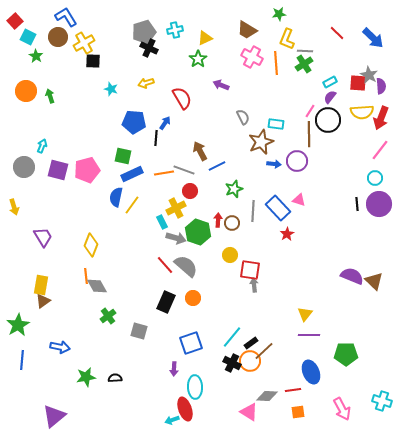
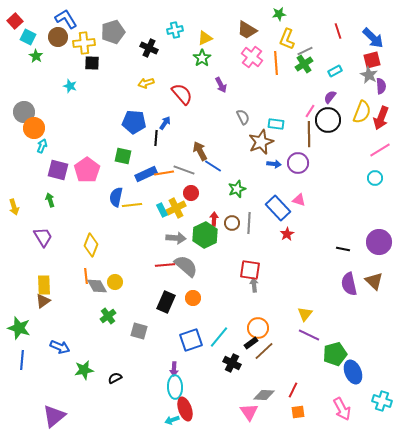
blue L-shape at (66, 17): moved 2 px down
gray pentagon at (144, 32): moved 31 px left
red line at (337, 33): moved 1 px right, 2 px up; rotated 28 degrees clockwise
yellow cross at (84, 43): rotated 25 degrees clockwise
gray line at (305, 51): rotated 28 degrees counterclockwise
pink cross at (252, 57): rotated 10 degrees clockwise
green star at (198, 59): moved 4 px right, 1 px up
black square at (93, 61): moved 1 px left, 2 px down
cyan rectangle at (330, 82): moved 5 px right, 11 px up
red square at (358, 83): moved 14 px right, 23 px up; rotated 18 degrees counterclockwise
purple arrow at (221, 85): rotated 140 degrees counterclockwise
cyan star at (111, 89): moved 41 px left, 3 px up
orange circle at (26, 91): moved 8 px right, 37 px down
green arrow at (50, 96): moved 104 px down
red semicircle at (182, 98): moved 4 px up; rotated 10 degrees counterclockwise
yellow semicircle at (362, 112): rotated 65 degrees counterclockwise
pink line at (380, 150): rotated 20 degrees clockwise
purple circle at (297, 161): moved 1 px right, 2 px down
blue line at (217, 166): moved 4 px left; rotated 60 degrees clockwise
gray circle at (24, 167): moved 55 px up
pink pentagon at (87, 170): rotated 20 degrees counterclockwise
blue rectangle at (132, 174): moved 14 px right
green star at (234, 189): moved 3 px right
red circle at (190, 191): moved 1 px right, 2 px down
black line at (357, 204): moved 14 px left, 45 px down; rotated 72 degrees counterclockwise
purple circle at (379, 204): moved 38 px down
yellow line at (132, 205): rotated 48 degrees clockwise
gray line at (253, 211): moved 4 px left, 12 px down
red arrow at (218, 220): moved 4 px left, 1 px up
cyan rectangle at (162, 222): moved 12 px up
green hexagon at (198, 232): moved 7 px right, 3 px down; rotated 15 degrees clockwise
gray arrow at (176, 238): rotated 12 degrees counterclockwise
yellow circle at (230, 255): moved 115 px left, 27 px down
red line at (165, 265): rotated 54 degrees counterclockwise
purple semicircle at (352, 276): moved 3 px left, 8 px down; rotated 125 degrees counterclockwise
yellow rectangle at (41, 285): moved 3 px right; rotated 12 degrees counterclockwise
green star at (18, 325): moved 1 px right, 3 px down; rotated 25 degrees counterclockwise
purple line at (309, 335): rotated 25 degrees clockwise
cyan line at (232, 337): moved 13 px left
blue square at (191, 343): moved 3 px up
blue arrow at (60, 347): rotated 12 degrees clockwise
green pentagon at (346, 354): moved 11 px left; rotated 15 degrees counterclockwise
orange circle at (250, 361): moved 8 px right, 33 px up
blue ellipse at (311, 372): moved 42 px right
green star at (86, 377): moved 2 px left, 7 px up
black semicircle at (115, 378): rotated 24 degrees counterclockwise
cyan ellipse at (195, 387): moved 20 px left
red line at (293, 390): rotated 56 degrees counterclockwise
gray diamond at (267, 396): moved 3 px left, 1 px up
pink triangle at (249, 412): rotated 24 degrees clockwise
